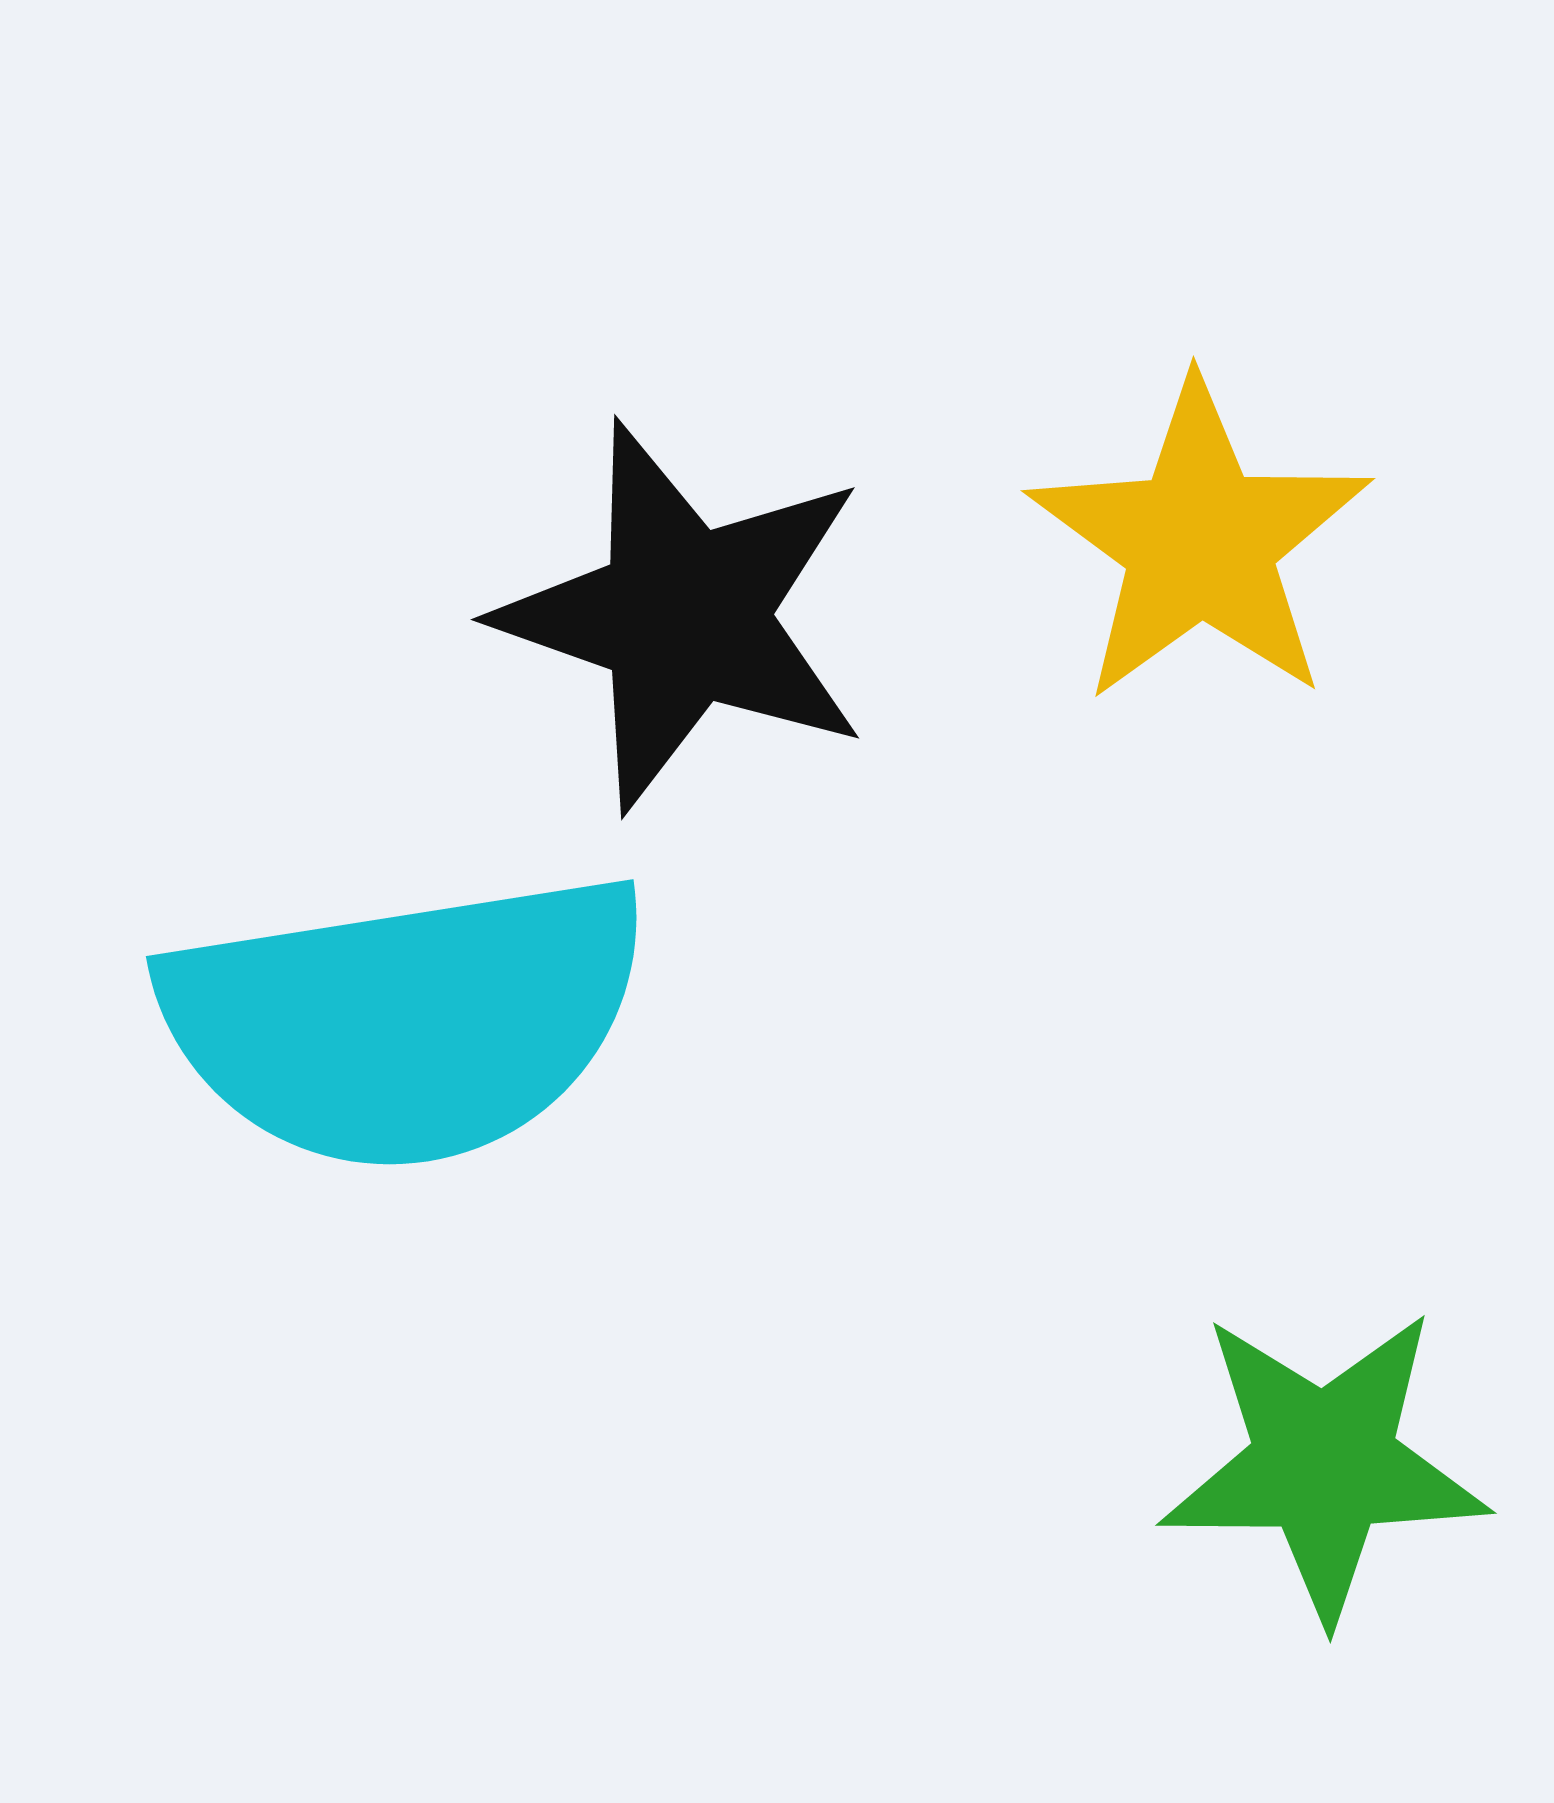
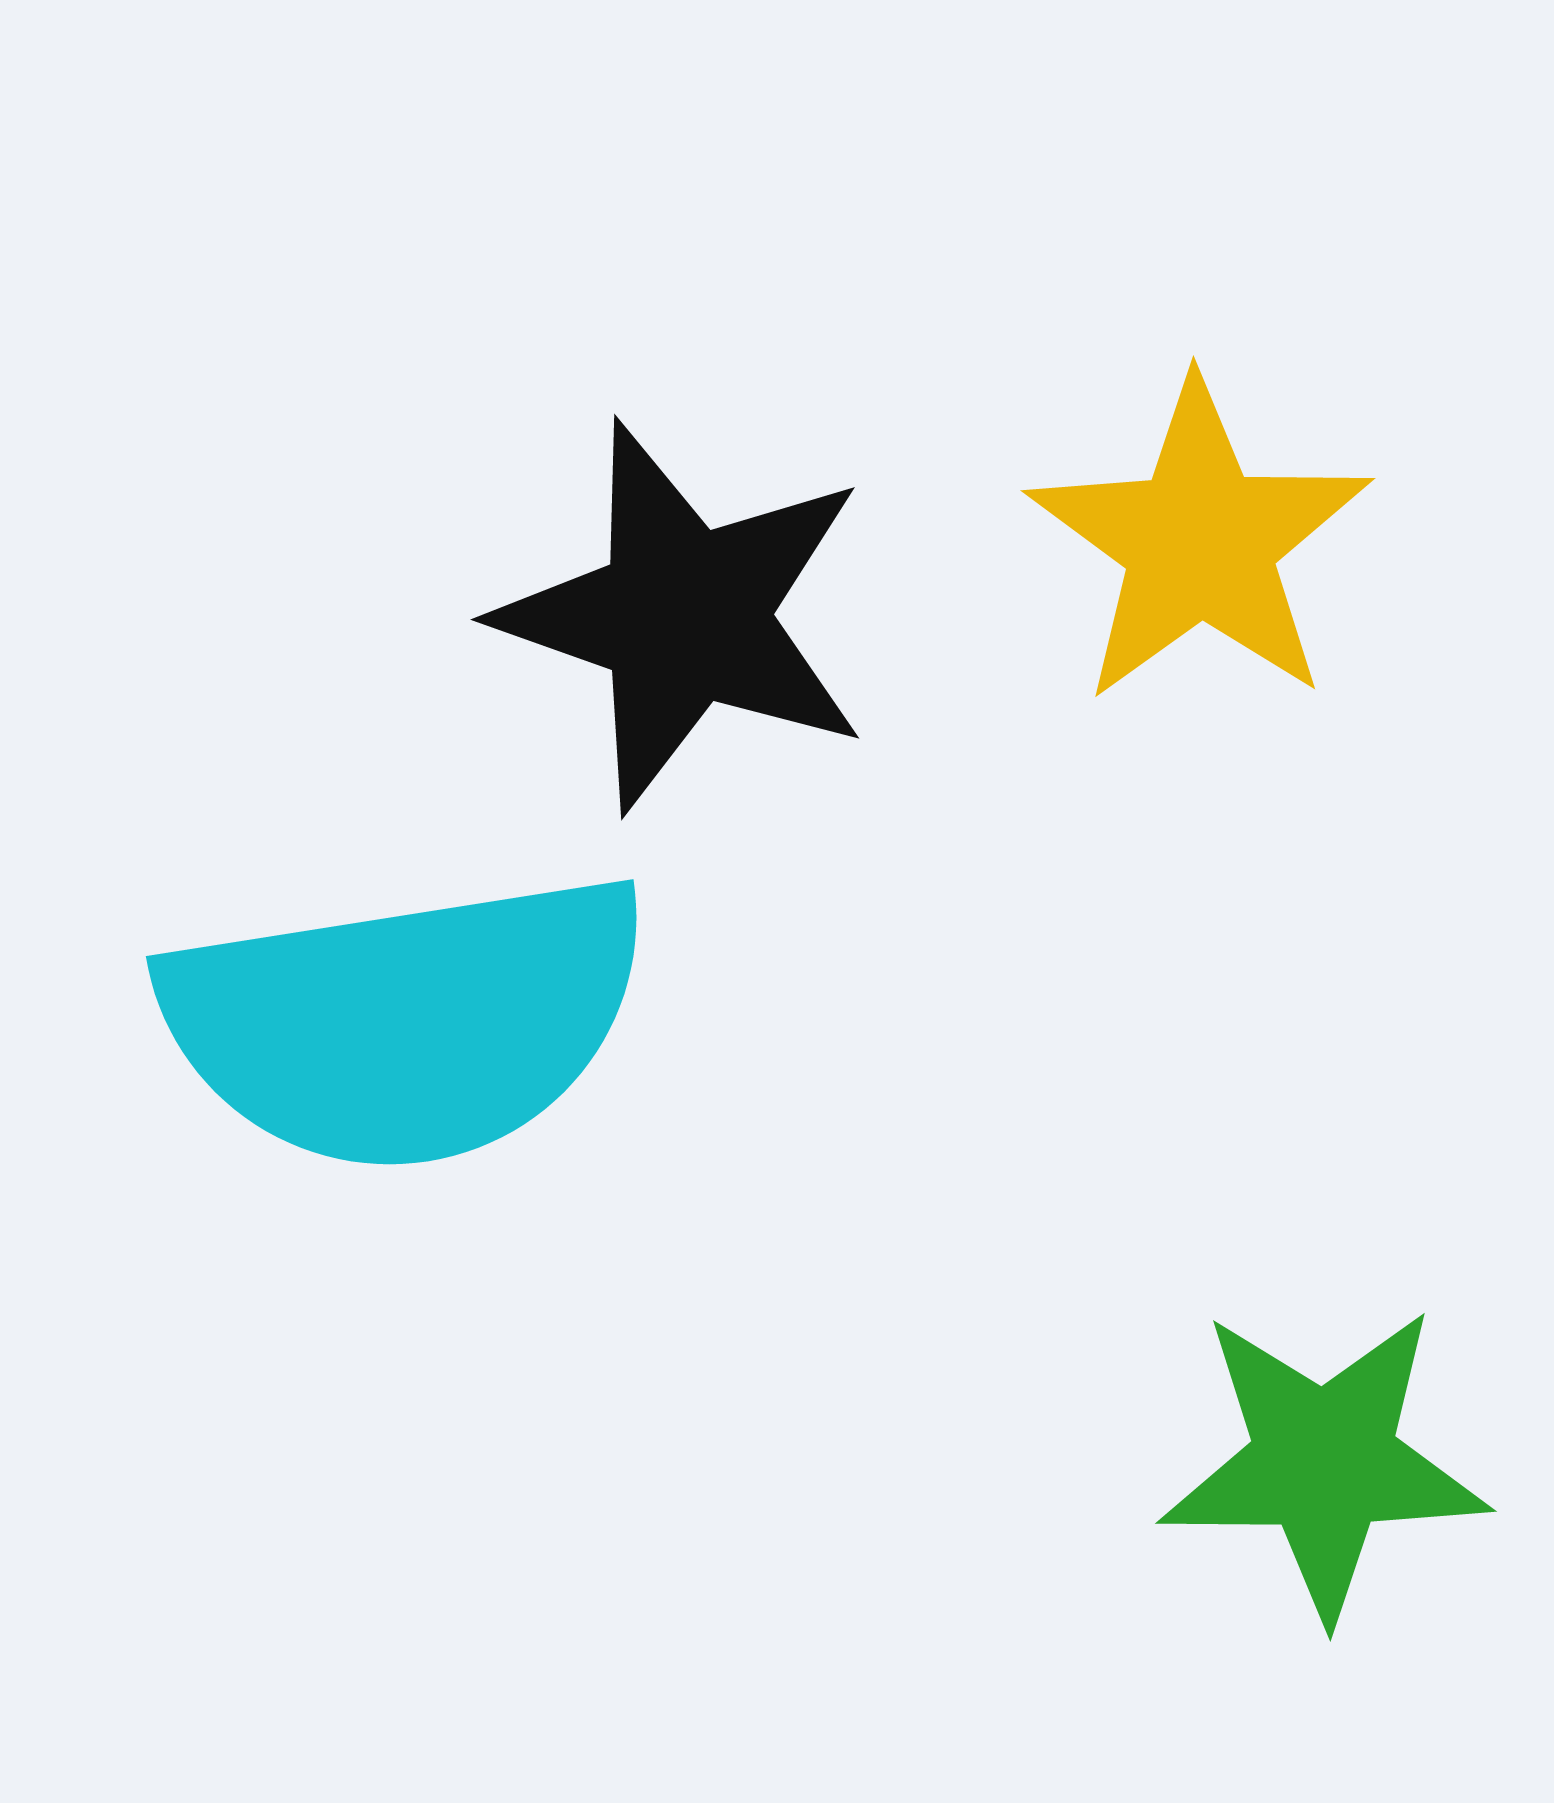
green star: moved 2 px up
